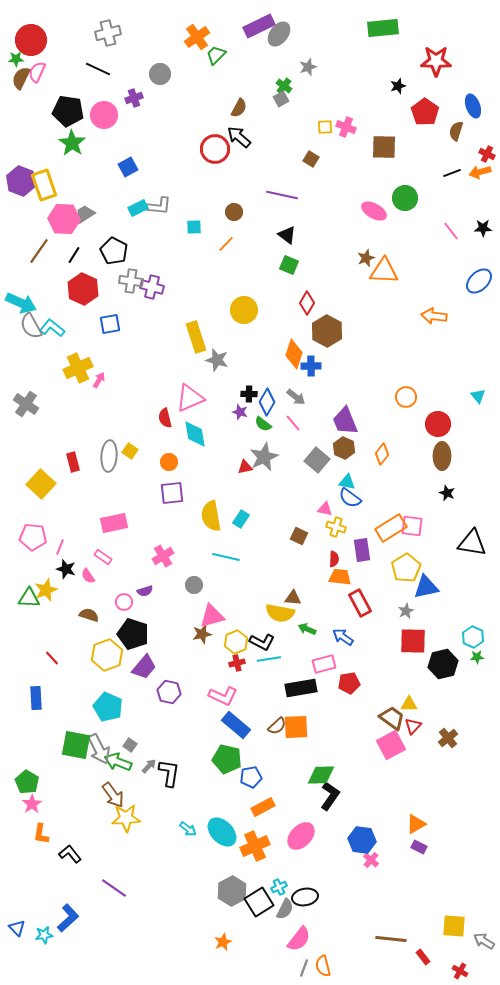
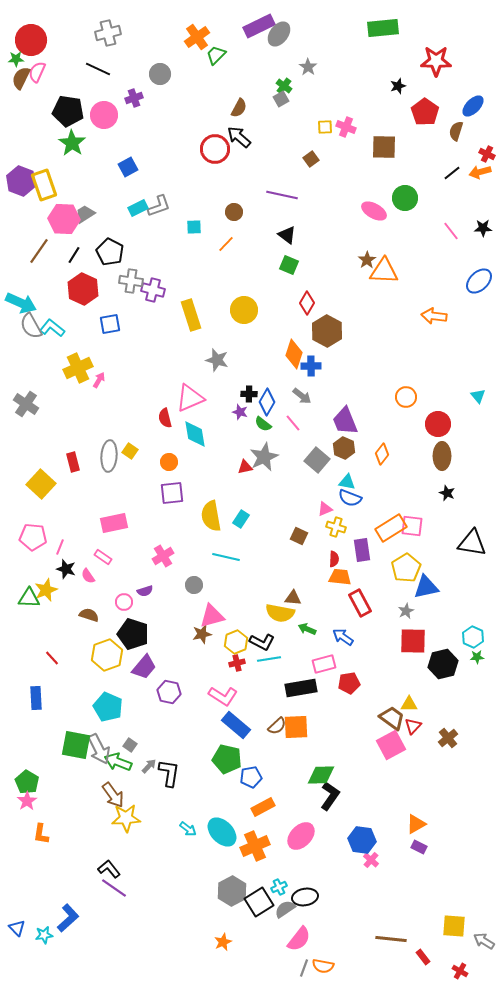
gray star at (308, 67): rotated 18 degrees counterclockwise
blue ellipse at (473, 106): rotated 65 degrees clockwise
brown square at (311, 159): rotated 21 degrees clockwise
black line at (452, 173): rotated 18 degrees counterclockwise
gray L-shape at (159, 206): rotated 25 degrees counterclockwise
black pentagon at (114, 251): moved 4 px left, 1 px down
brown star at (366, 258): moved 1 px right, 2 px down; rotated 12 degrees counterclockwise
purple cross at (152, 287): moved 1 px right, 3 px down
yellow rectangle at (196, 337): moved 5 px left, 22 px up
gray arrow at (296, 397): moved 6 px right, 1 px up
blue semicircle at (350, 498): rotated 15 degrees counterclockwise
pink triangle at (325, 509): rotated 35 degrees counterclockwise
pink L-shape at (223, 696): rotated 8 degrees clockwise
pink star at (32, 804): moved 5 px left, 3 px up
black L-shape at (70, 854): moved 39 px right, 15 px down
gray semicircle at (285, 909): rotated 150 degrees counterclockwise
orange semicircle at (323, 966): rotated 65 degrees counterclockwise
